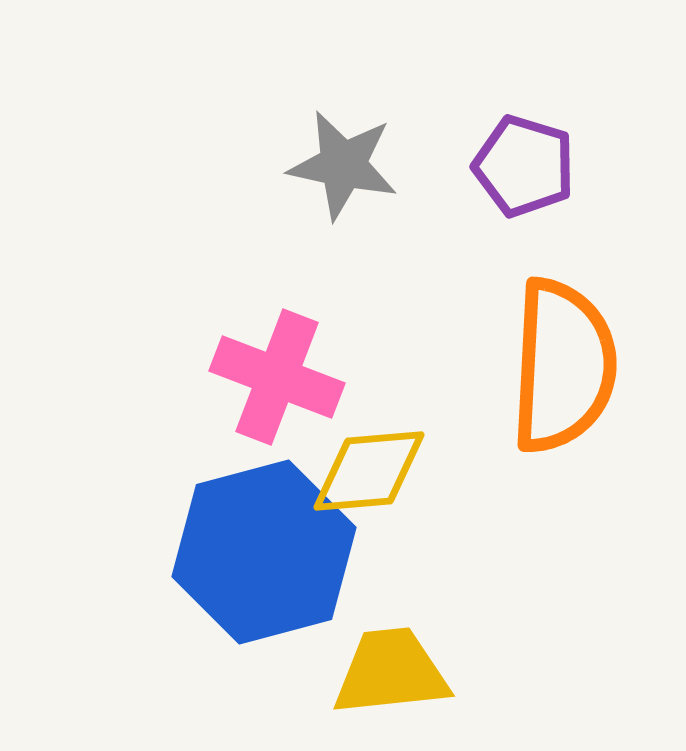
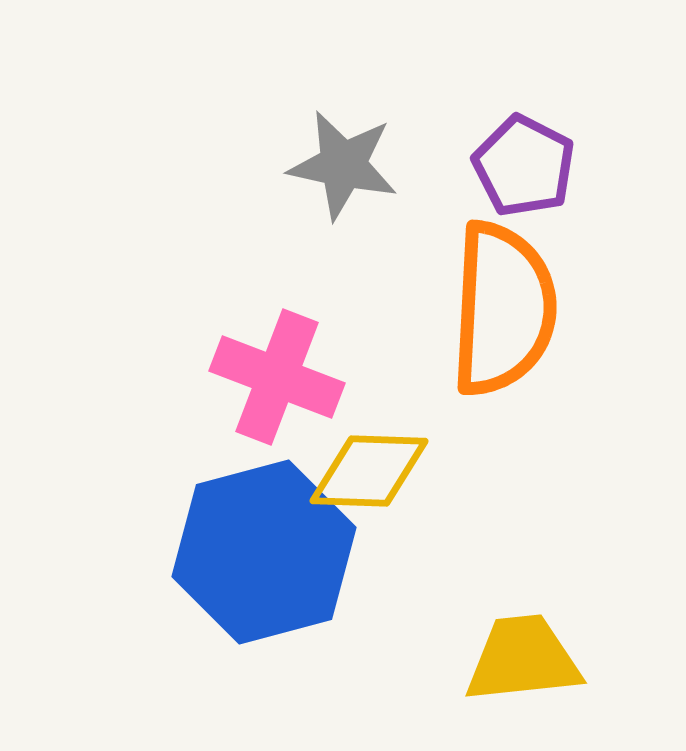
purple pentagon: rotated 10 degrees clockwise
orange semicircle: moved 60 px left, 57 px up
yellow diamond: rotated 7 degrees clockwise
yellow trapezoid: moved 132 px right, 13 px up
